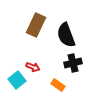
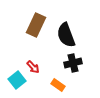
red arrow: rotated 24 degrees clockwise
